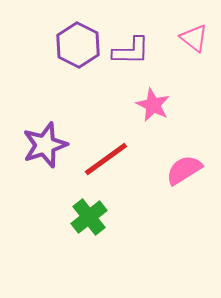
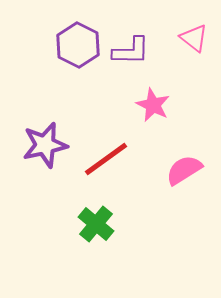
purple star: rotated 6 degrees clockwise
green cross: moved 7 px right, 7 px down; rotated 12 degrees counterclockwise
